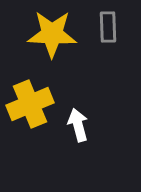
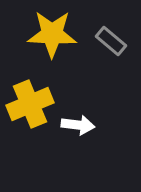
gray rectangle: moved 3 px right, 14 px down; rotated 48 degrees counterclockwise
white arrow: rotated 112 degrees clockwise
